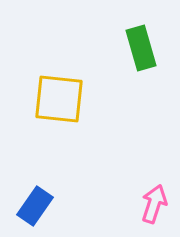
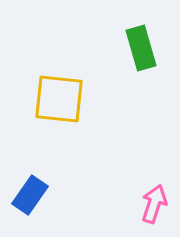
blue rectangle: moved 5 px left, 11 px up
